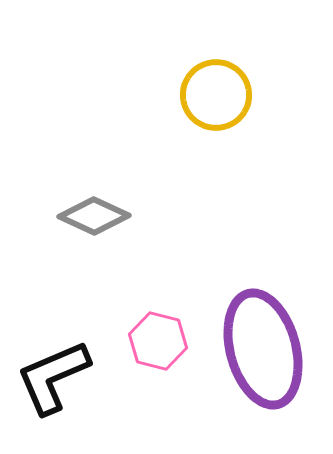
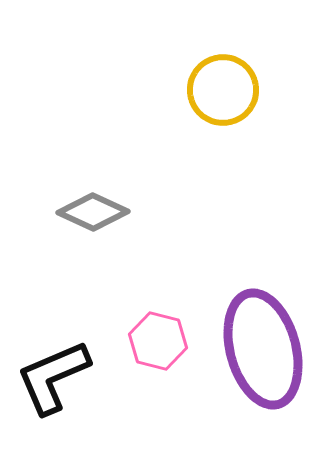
yellow circle: moved 7 px right, 5 px up
gray diamond: moved 1 px left, 4 px up
